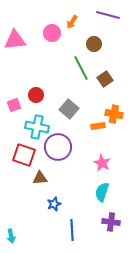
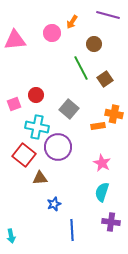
pink square: moved 1 px up
red square: rotated 20 degrees clockwise
